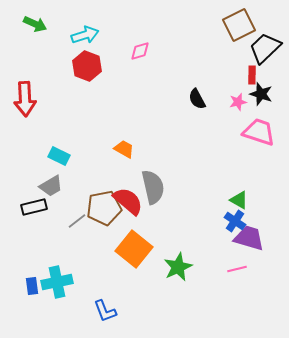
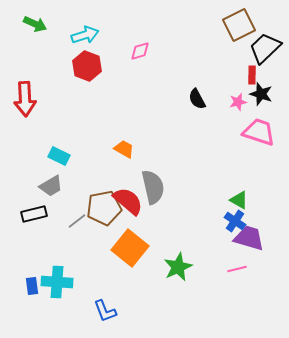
black rectangle: moved 7 px down
orange square: moved 4 px left, 1 px up
cyan cross: rotated 16 degrees clockwise
